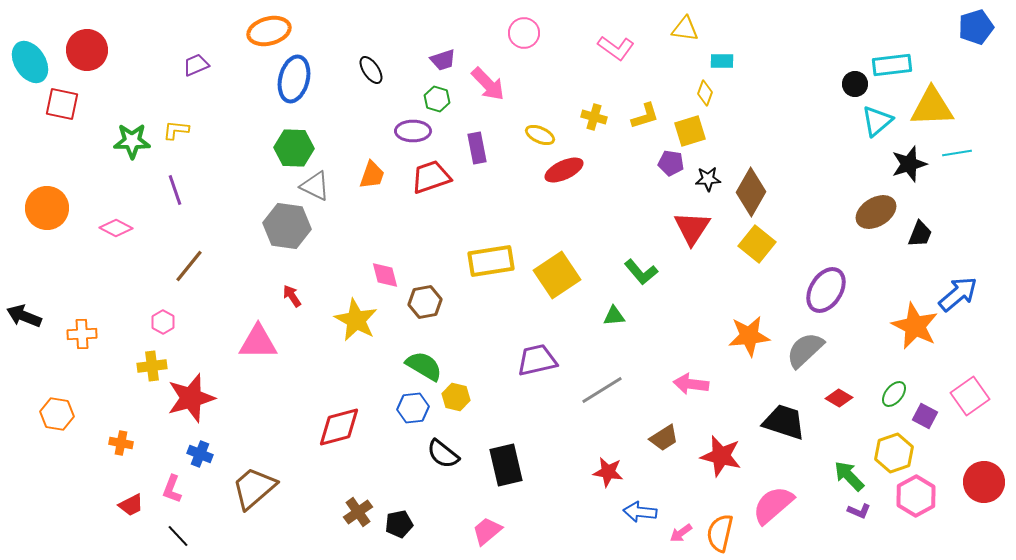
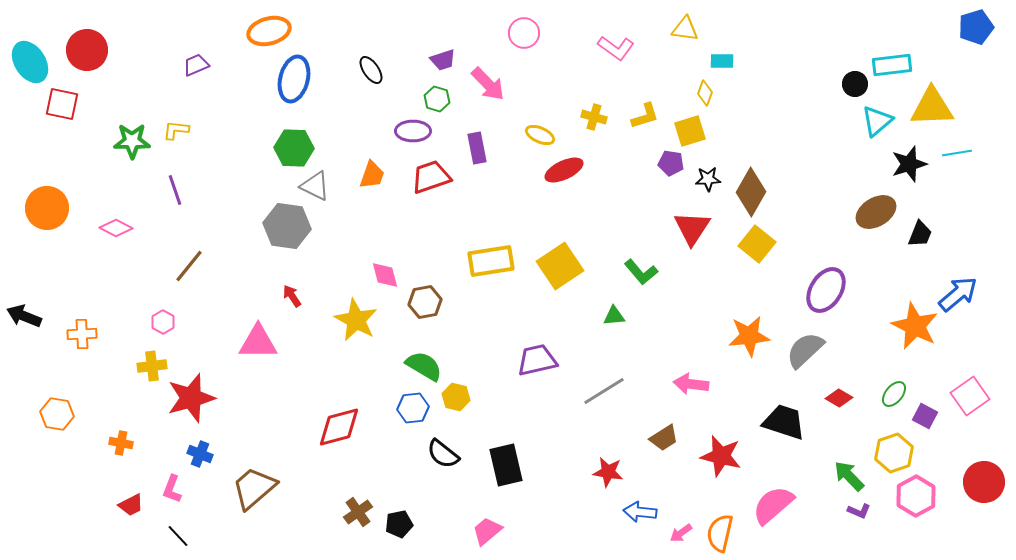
yellow square at (557, 275): moved 3 px right, 9 px up
gray line at (602, 390): moved 2 px right, 1 px down
